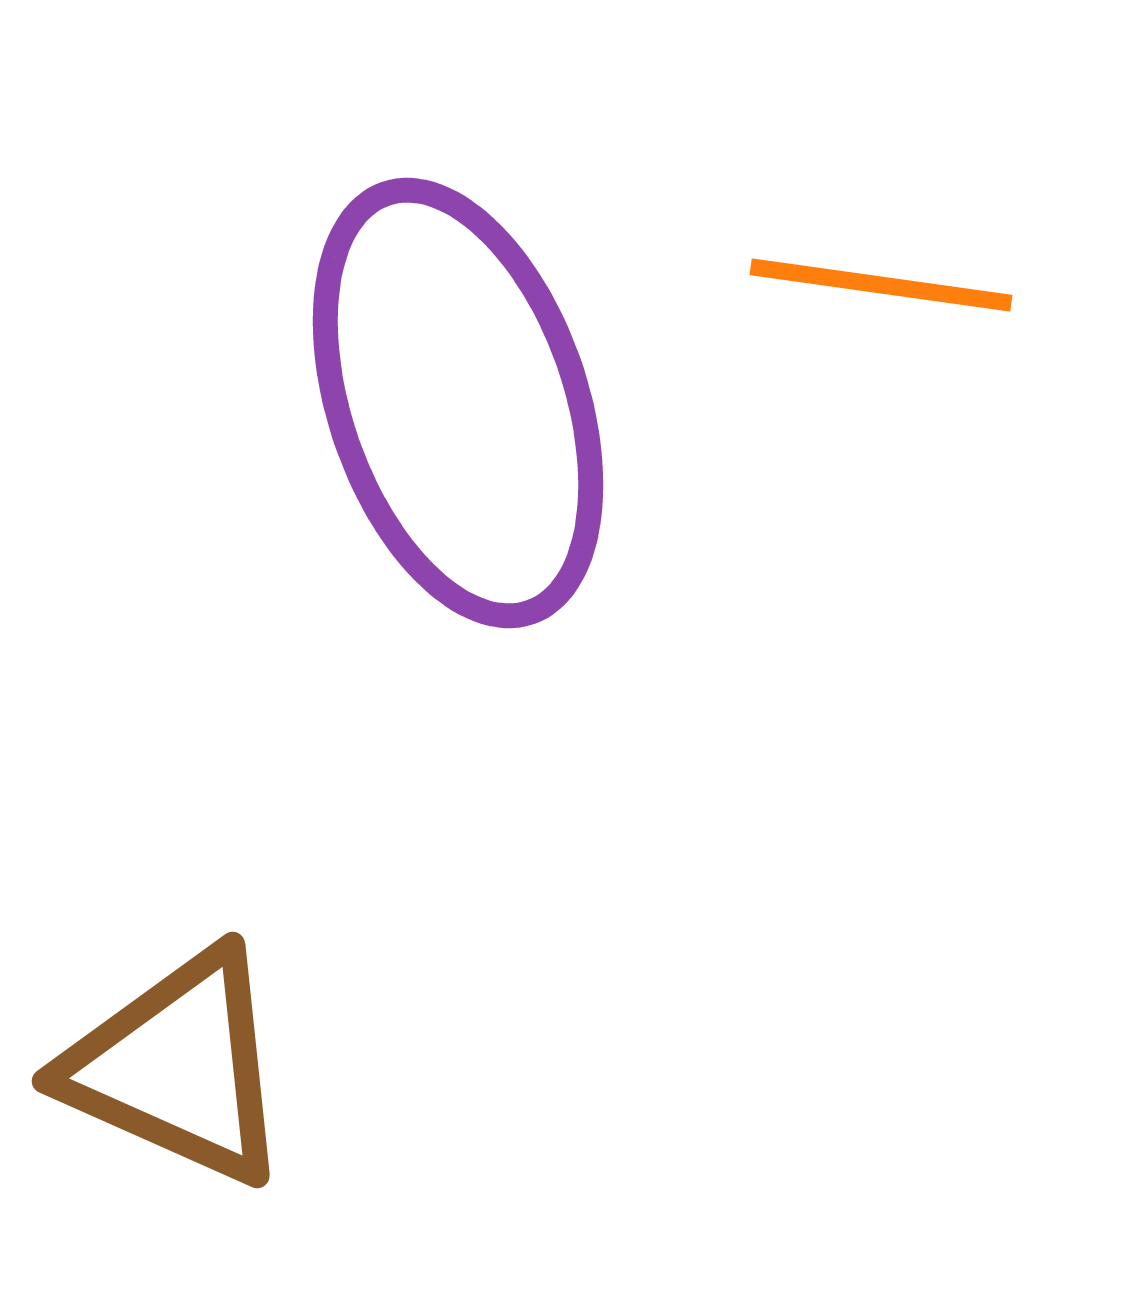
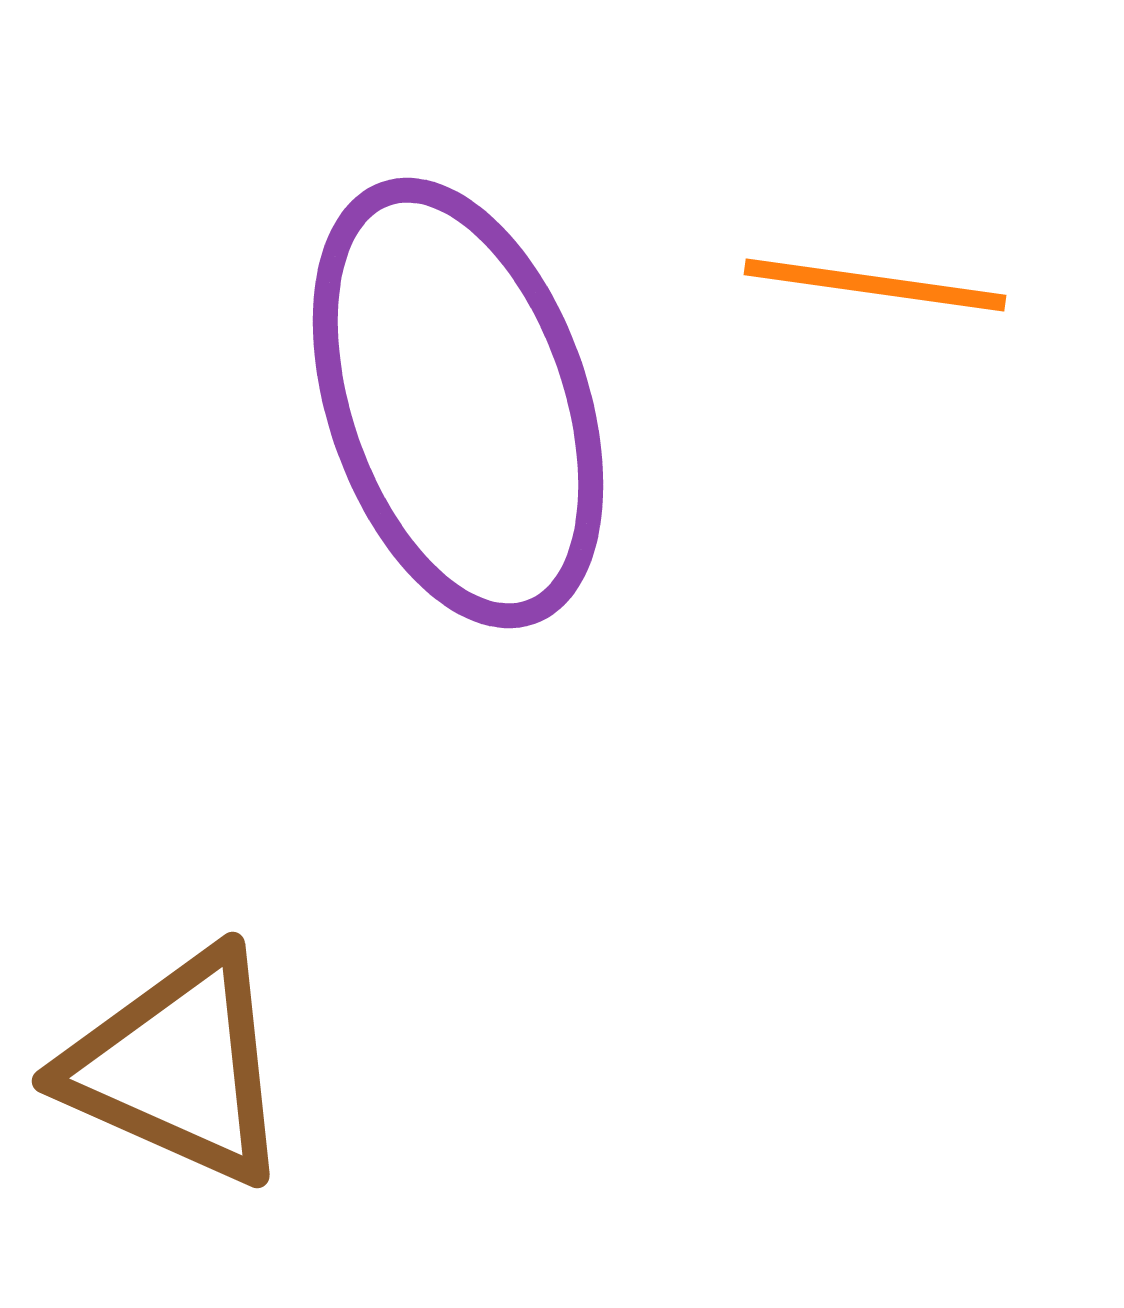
orange line: moved 6 px left
